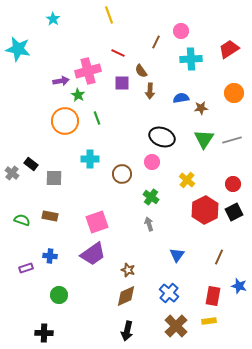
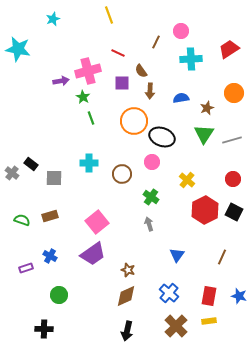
cyan star at (53, 19): rotated 16 degrees clockwise
green star at (78, 95): moved 5 px right, 2 px down
brown star at (201, 108): moved 6 px right; rotated 16 degrees counterclockwise
green line at (97, 118): moved 6 px left
orange circle at (65, 121): moved 69 px right
green triangle at (204, 139): moved 5 px up
cyan cross at (90, 159): moved 1 px left, 4 px down
red circle at (233, 184): moved 5 px up
black square at (234, 212): rotated 36 degrees counterclockwise
brown rectangle at (50, 216): rotated 28 degrees counterclockwise
pink square at (97, 222): rotated 20 degrees counterclockwise
blue cross at (50, 256): rotated 24 degrees clockwise
brown line at (219, 257): moved 3 px right
blue star at (239, 286): moved 10 px down
red rectangle at (213, 296): moved 4 px left
black cross at (44, 333): moved 4 px up
